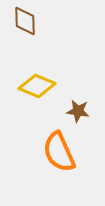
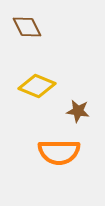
brown diamond: moved 2 px right, 6 px down; rotated 24 degrees counterclockwise
orange semicircle: rotated 66 degrees counterclockwise
